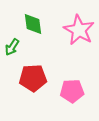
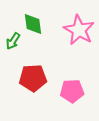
green arrow: moved 1 px right, 6 px up
